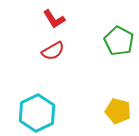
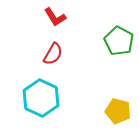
red L-shape: moved 1 px right, 2 px up
red semicircle: moved 3 px down; rotated 30 degrees counterclockwise
cyan hexagon: moved 4 px right, 15 px up; rotated 9 degrees counterclockwise
